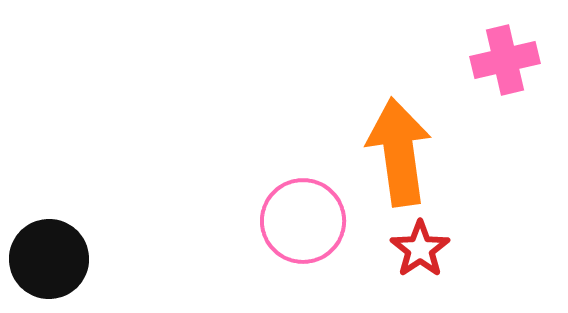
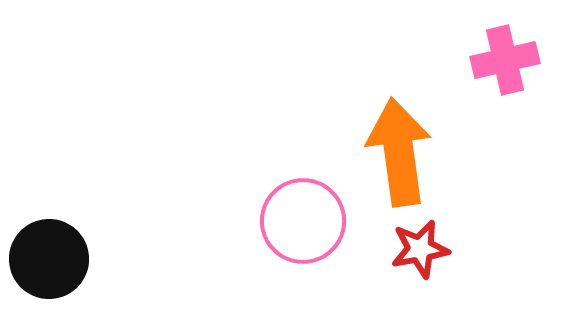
red star: rotated 24 degrees clockwise
